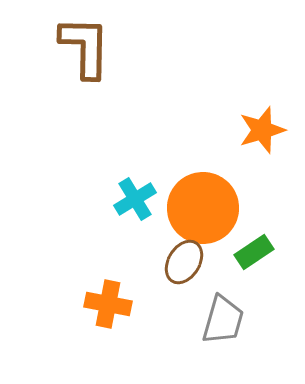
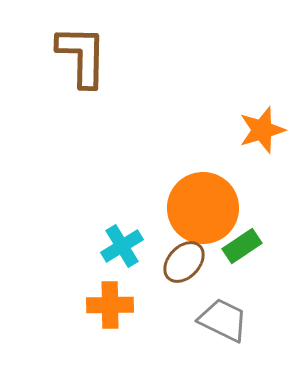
brown L-shape: moved 3 px left, 9 px down
cyan cross: moved 13 px left, 47 px down
green rectangle: moved 12 px left, 6 px up
brown ellipse: rotated 12 degrees clockwise
orange cross: moved 2 px right, 1 px down; rotated 12 degrees counterclockwise
gray trapezoid: rotated 80 degrees counterclockwise
